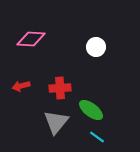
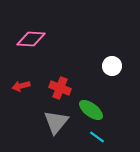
white circle: moved 16 px right, 19 px down
red cross: rotated 25 degrees clockwise
